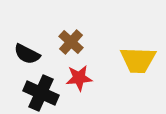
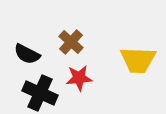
black cross: moved 1 px left
